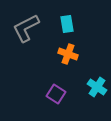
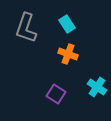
cyan rectangle: rotated 24 degrees counterclockwise
gray L-shape: rotated 44 degrees counterclockwise
